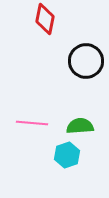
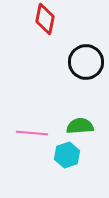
black circle: moved 1 px down
pink line: moved 10 px down
